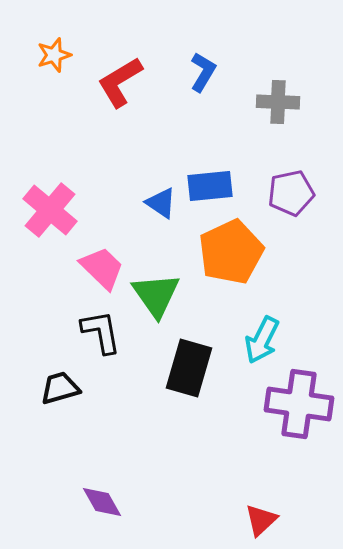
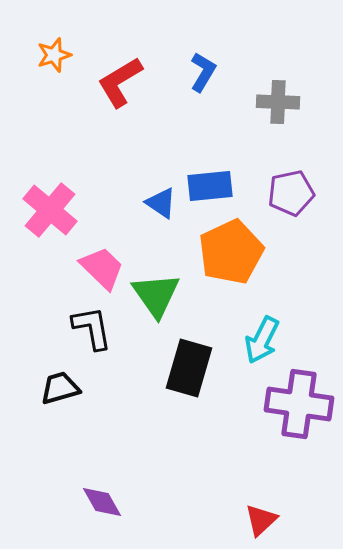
black L-shape: moved 9 px left, 4 px up
